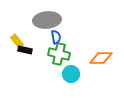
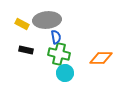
yellow rectangle: moved 5 px right, 17 px up; rotated 24 degrees counterclockwise
black rectangle: moved 1 px right
cyan circle: moved 6 px left, 1 px up
